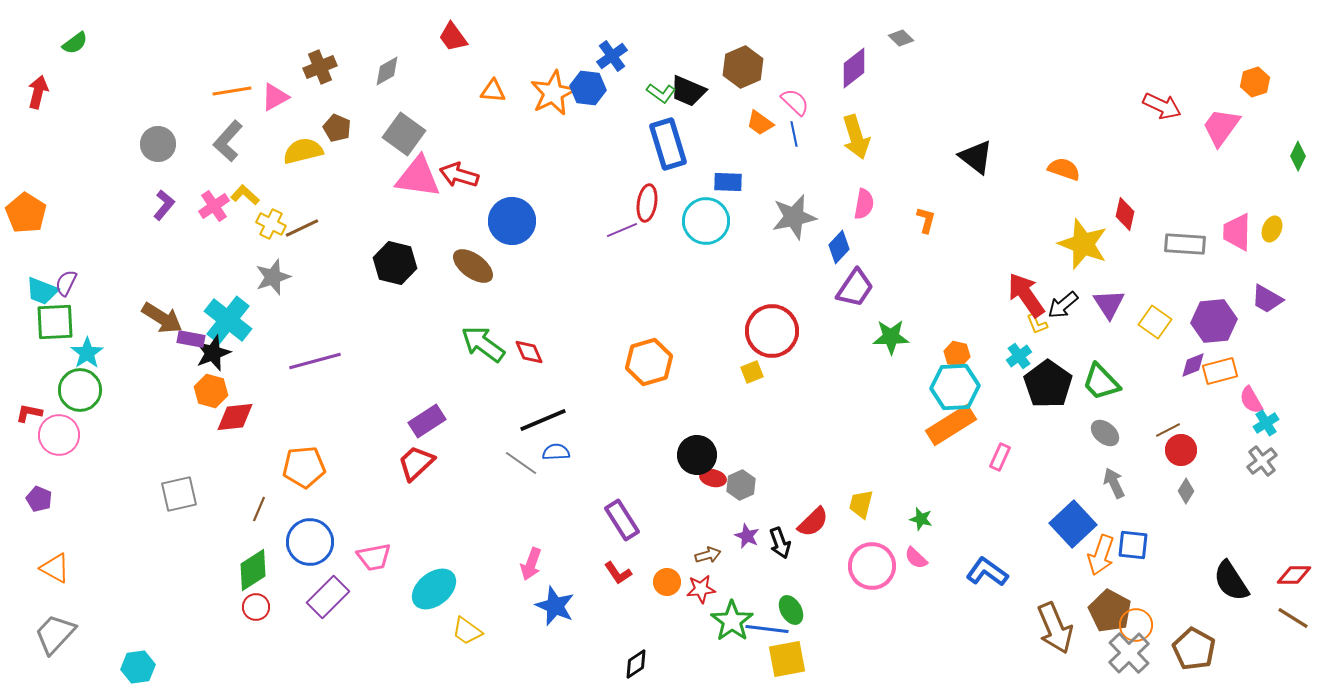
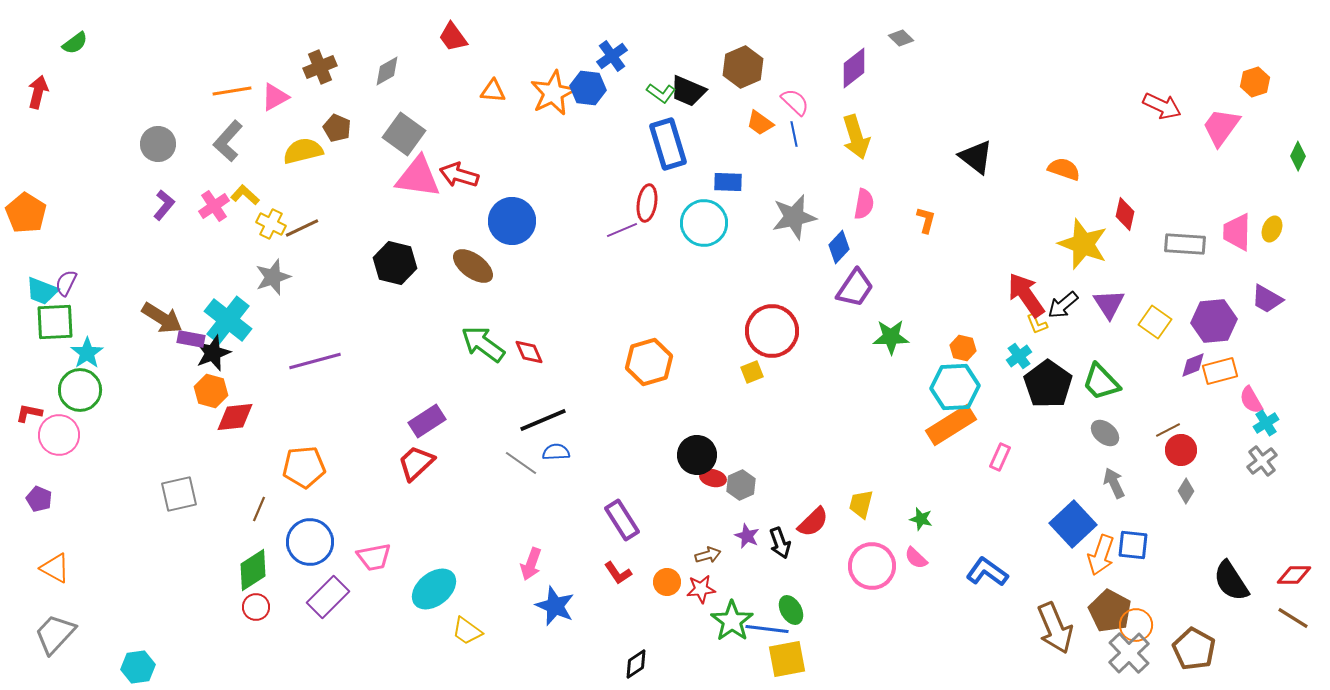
cyan circle at (706, 221): moved 2 px left, 2 px down
orange hexagon at (957, 354): moved 6 px right, 6 px up
